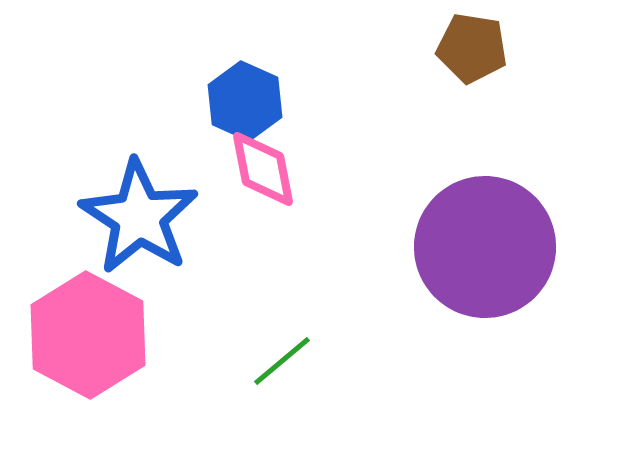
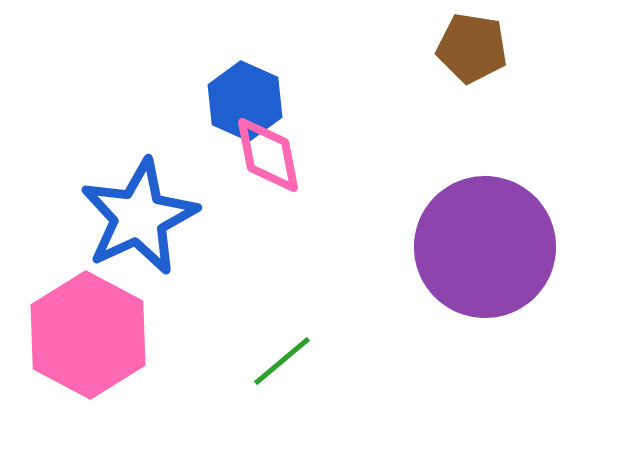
pink diamond: moved 5 px right, 14 px up
blue star: rotated 14 degrees clockwise
